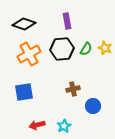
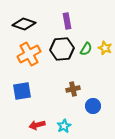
blue square: moved 2 px left, 1 px up
